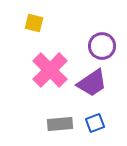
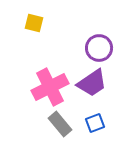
purple circle: moved 3 px left, 2 px down
pink cross: moved 17 px down; rotated 18 degrees clockwise
gray rectangle: rotated 55 degrees clockwise
